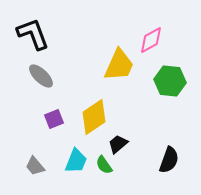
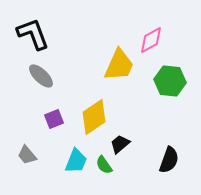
black trapezoid: moved 2 px right
gray trapezoid: moved 8 px left, 11 px up
